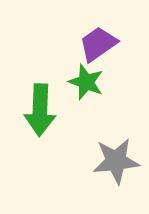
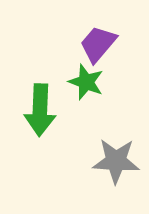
purple trapezoid: rotated 15 degrees counterclockwise
gray star: rotated 9 degrees clockwise
